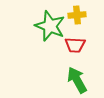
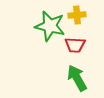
green star: rotated 8 degrees counterclockwise
green arrow: moved 2 px up
